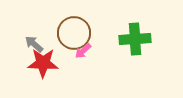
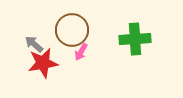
brown circle: moved 2 px left, 3 px up
pink arrow: moved 2 px left, 1 px down; rotated 18 degrees counterclockwise
red star: rotated 12 degrees counterclockwise
